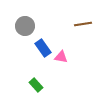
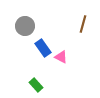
brown line: rotated 66 degrees counterclockwise
pink triangle: rotated 16 degrees clockwise
